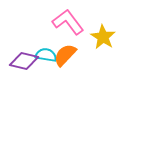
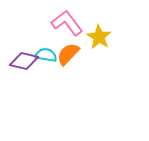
pink L-shape: moved 1 px left, 1 px down
yellow star: moved 4 px left
orange semicircle: moved 3 px right, 1 px up
